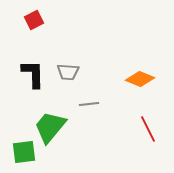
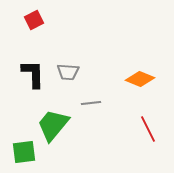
gray line: moved 2 px right, 1 px up
green trapezoid: moved 3 px right, 2 px up
